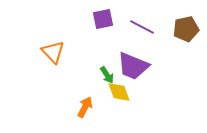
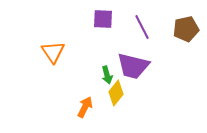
purple square: rotated 15 degrees clockwise
purple line: rotated 35 degrees clockwise
orange triangle: rotated 10 degrees clockwise
purple trapezoid: rotated 8 degrees counterclockwise
green arrow: rotated 18 degrees clockwise
yellow diamond: moved 3 px left, 1 px down; rotated 60 degrees clockwise
